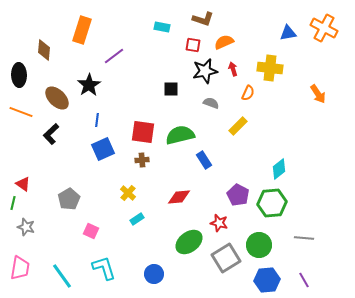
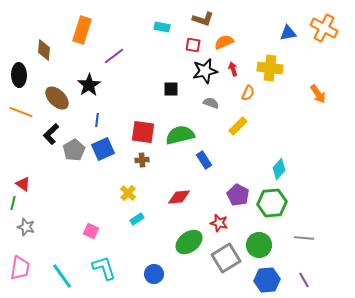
cyan diamond at (279, 169): rotated 10 degrees counterclockwise
gray pentagon at (69, 199): moved 5 px right, 49 px up
